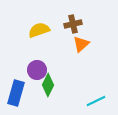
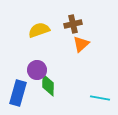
green diamond: rotated 25 degrees counterclockwise
blue rectangle: moved 2 px right
cyan line: moved 4 px right, 3 px up; rotated 36 degrees clockwise
